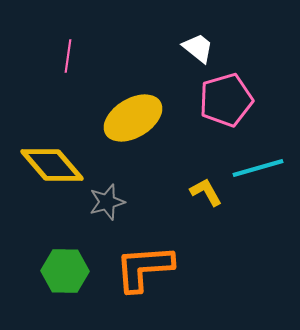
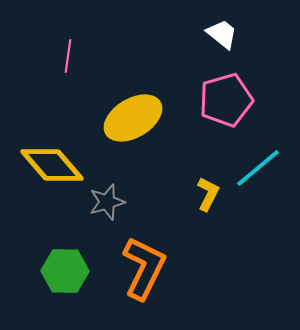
white trapezoid: moved 24 px right, 14 px up
cyan line: rotated 24 degrees counterclockwise
yellow L-shape: moved 2 px right, 2 px down; rotated 56 degrees clockwise
orange L-shape: rotated 120 degrees clockwise
